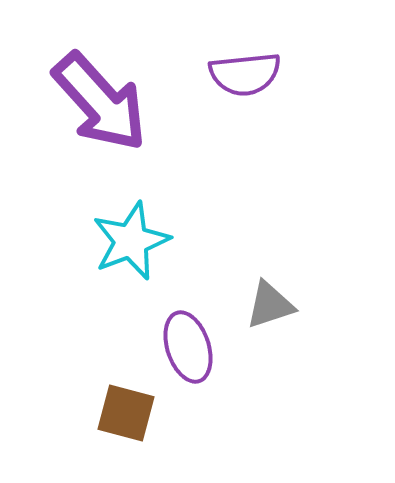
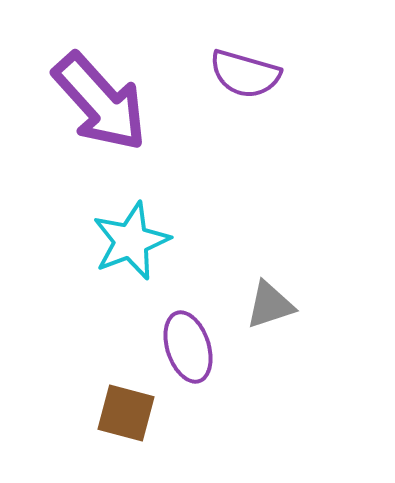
purple semicircle: rotated 22 degrees clockwise
